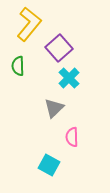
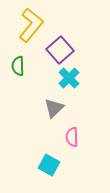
yellow L-shape: moved 2 px right, 1 px down
purple square: moved 1 px right, 2 px down
